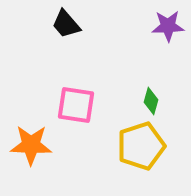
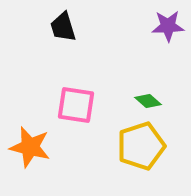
black trapezoid: moved 3 px left, 3 px down; rotated 24 degrees clockwise
green diamond: moved 3 px left; rotated 64 degrees counterclockwise
orange star: moved 1 px left, 2 px down; rotated 12 degrees clockwise
